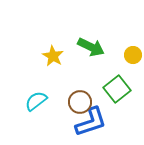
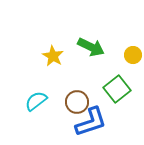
brown circle: moved 3 px left
